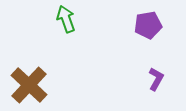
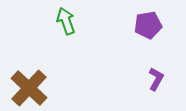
green arrow: moved 2 px down
brown cross: moved 3 px down
